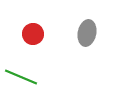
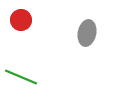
red circle: moved 12 px left, 14 px up
